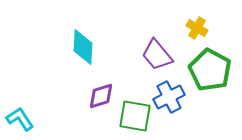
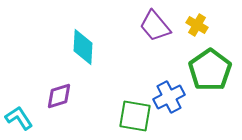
yellow cross: moved 3 px up
purple trapezoid: moved 2 px left, 29 px up
green pentagon: rotated 9 degrees clockwise
purple diamond: moved 42 px left
cyan L-shape: moved 1 px left, 1 px up
